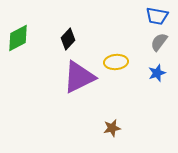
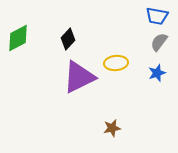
yellow ellipse: moved 1 px down
